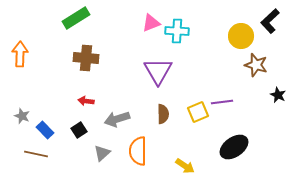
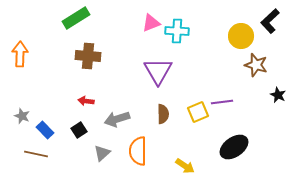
brown cross: moved 2 px right, 2 px up
